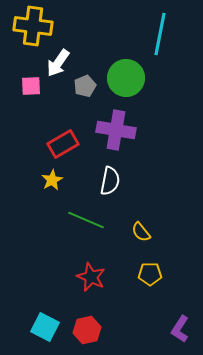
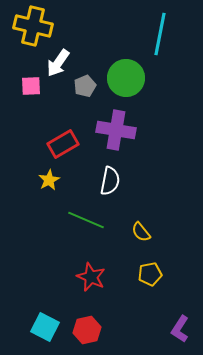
yellow cross: rotated 6 degrees clockwise
yellow star: moved 3 px left
yellow pentagon: rotated 10 degrees counterclockwise
